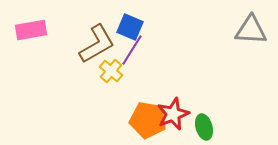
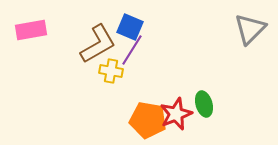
gray triangle: moved 1 px left, 1 px up; rotated 48 degrees counterclockwise
brown L-shape: moved 1 px right
yellow cross: rotated 30 degrees counterclockwise
red star: moved 3 px right
green ellipse: moved 23 px up
